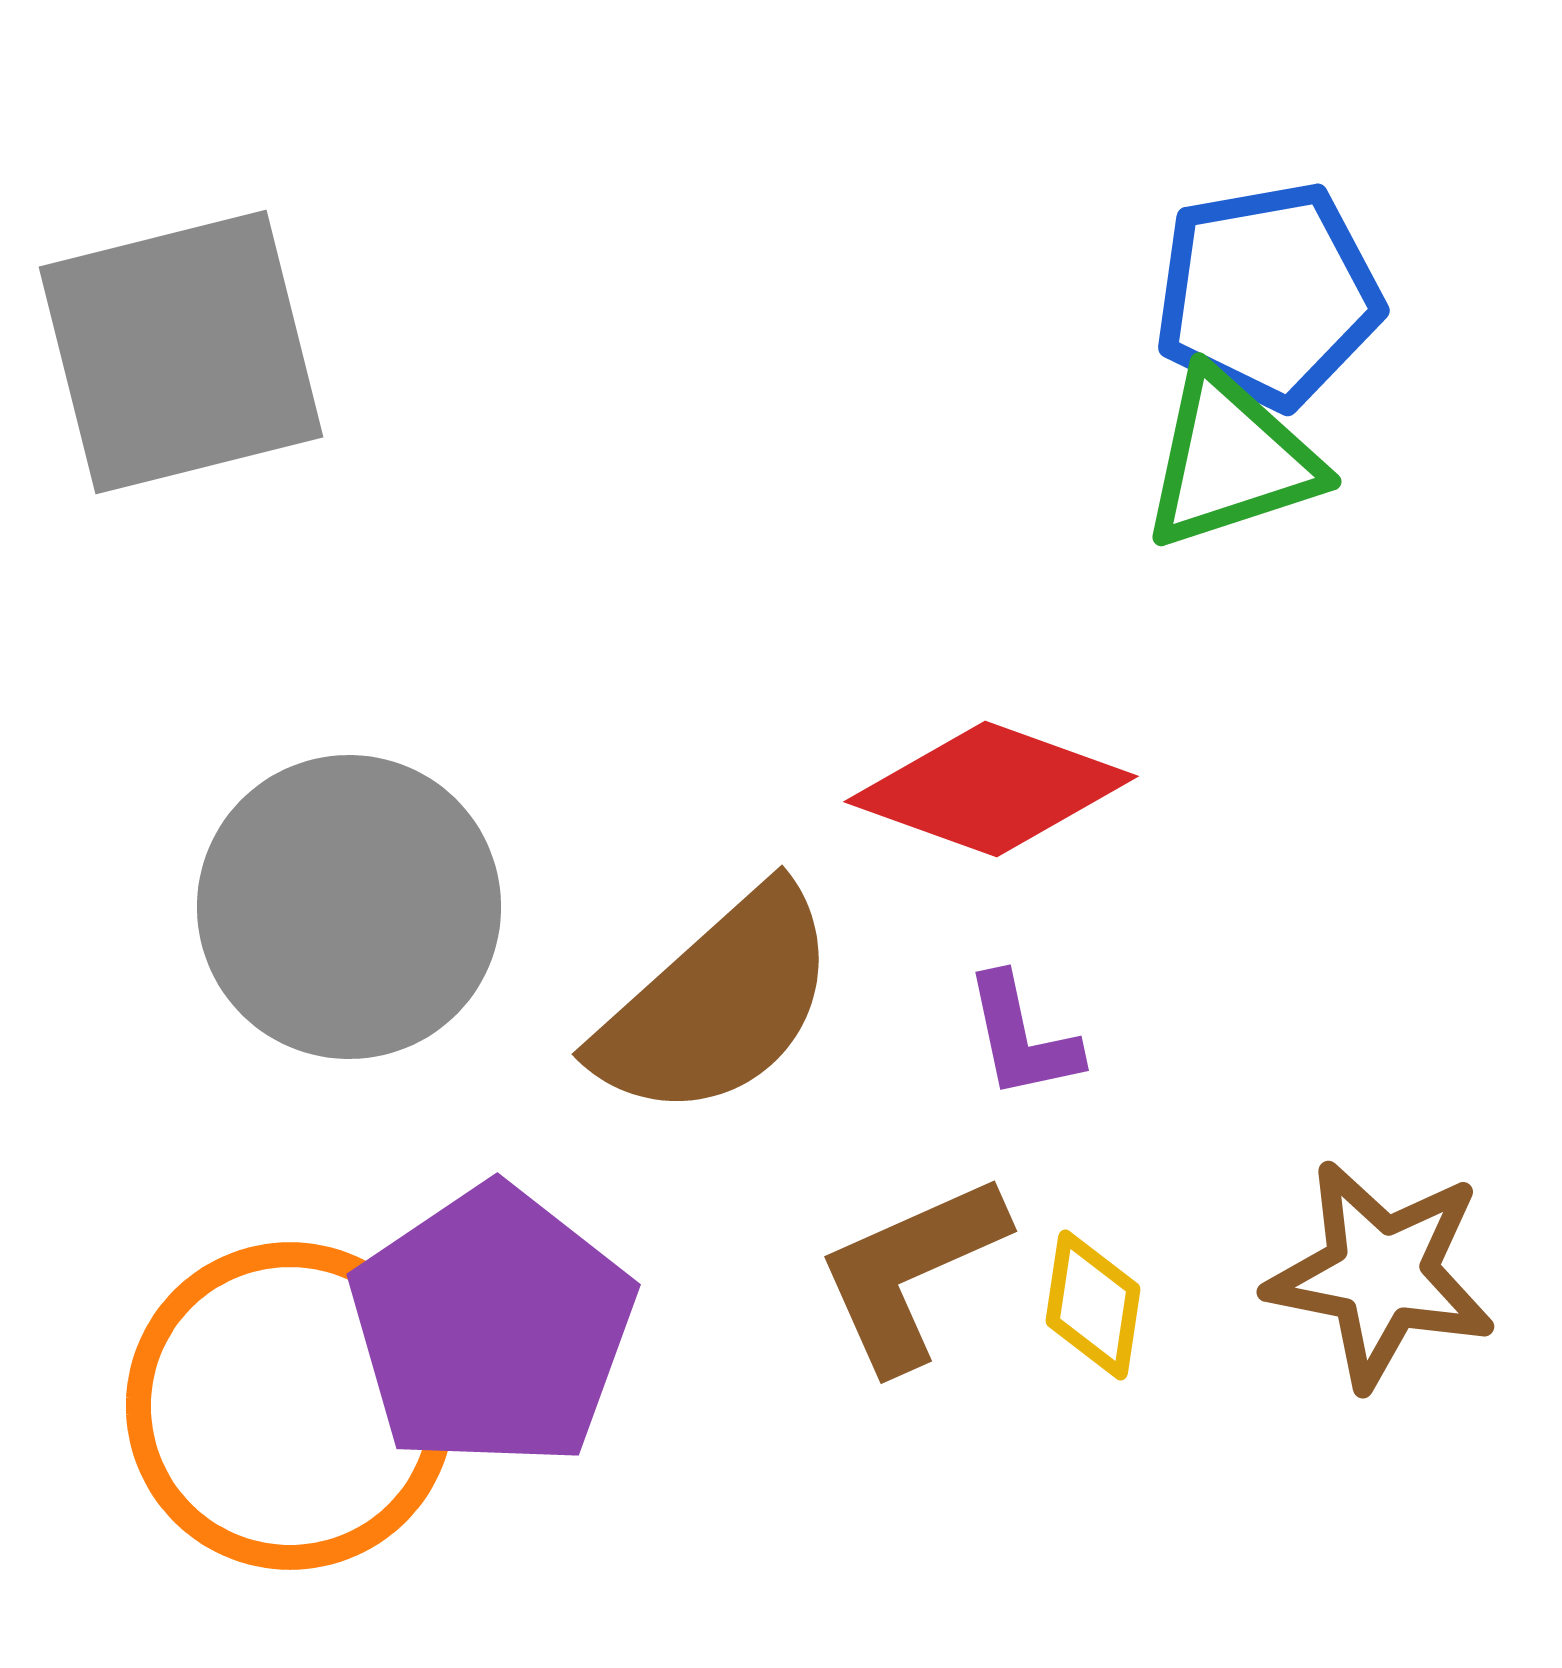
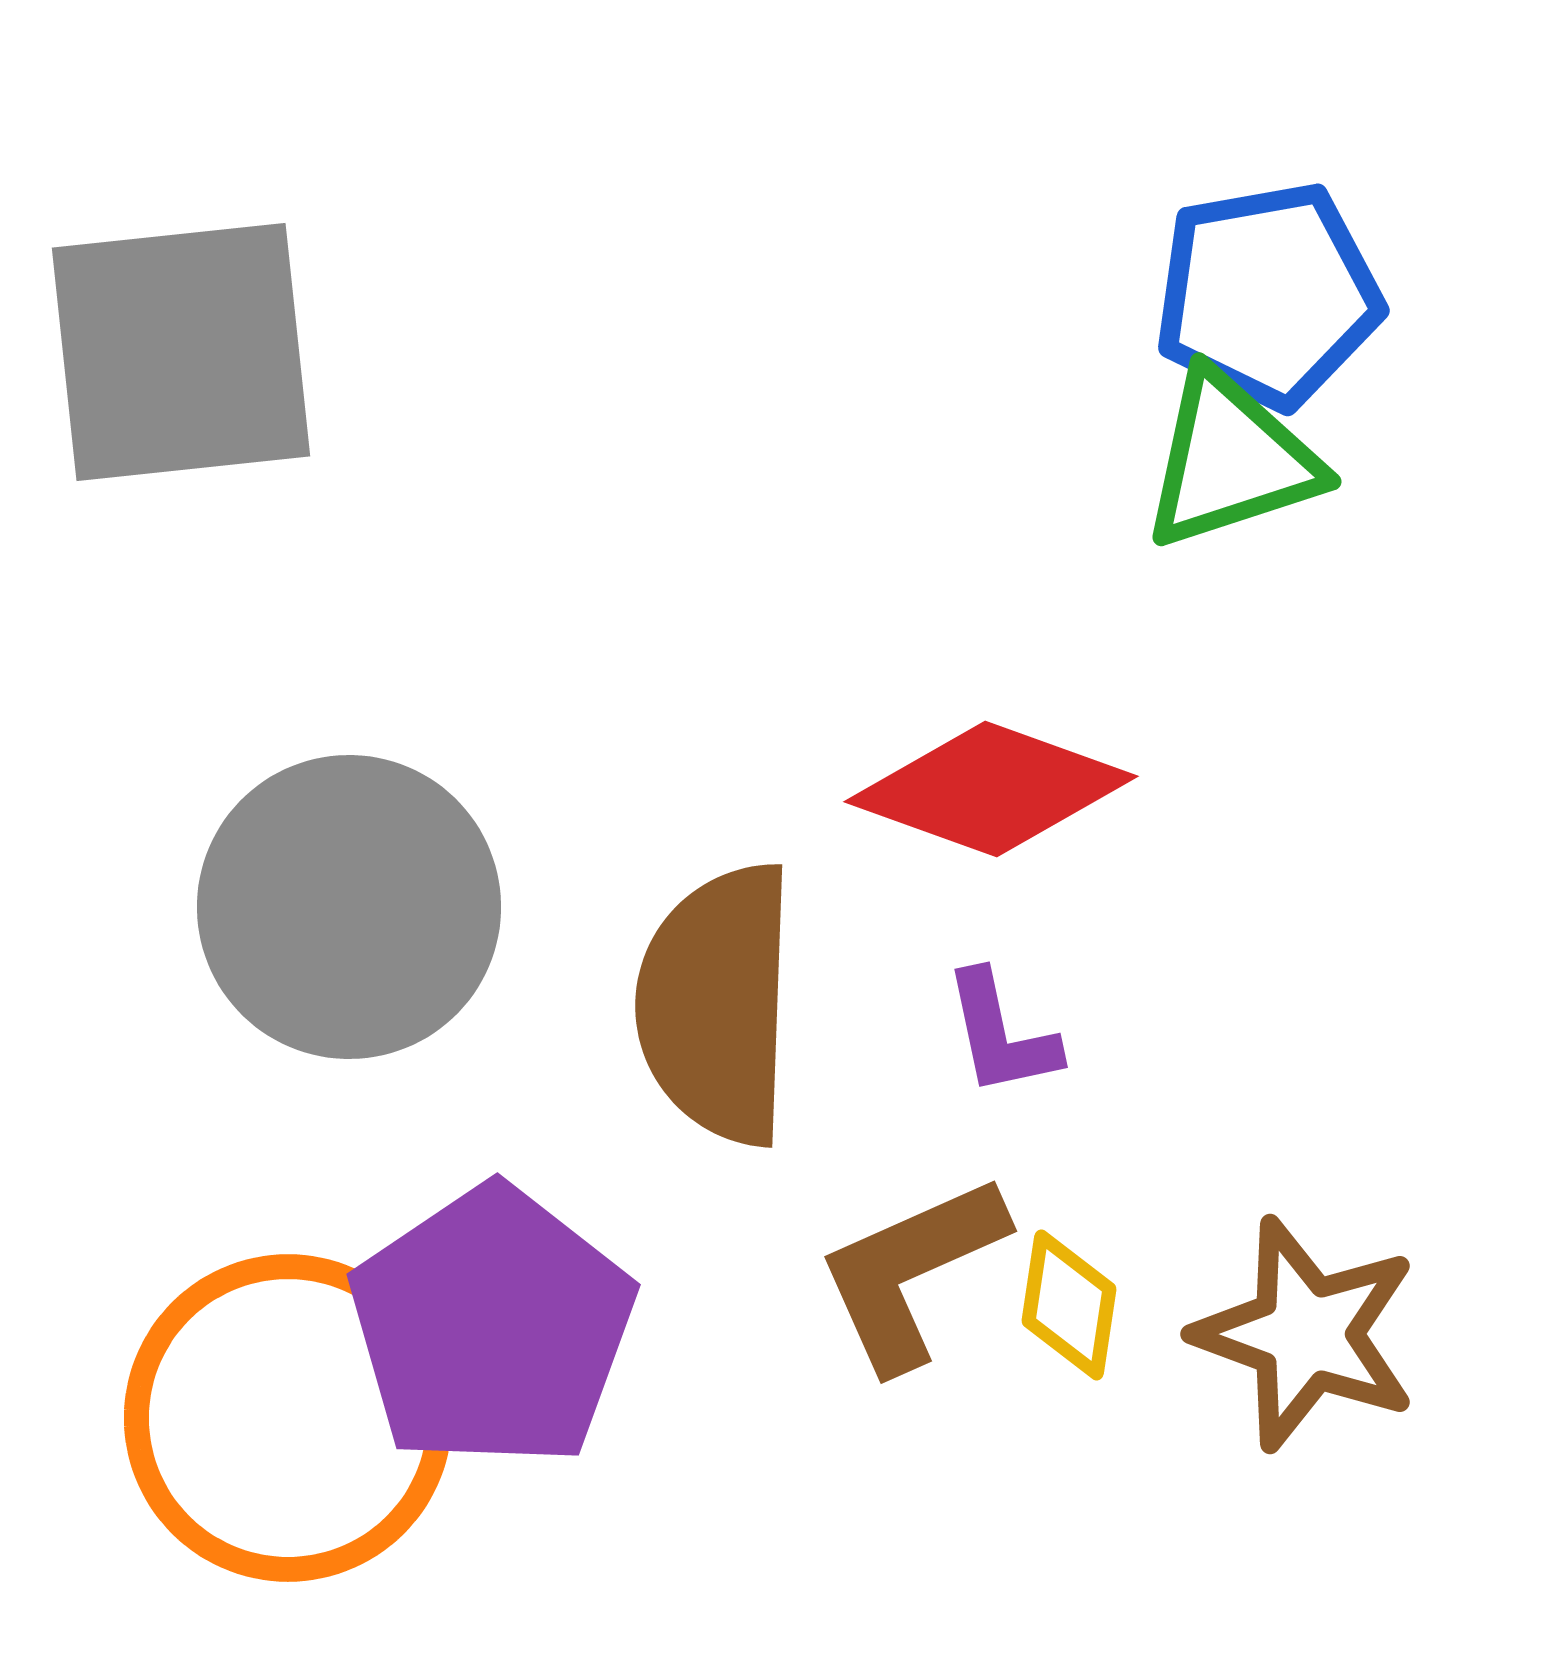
gray square: rotated 8 degrees clockwise
brown semicircle: rotated 134 degrees clockwise
purple L-shape: moved 21 px left, 3 px up
brown star: moved 75 px left, 60 px down; rotated 9 degrees clockwise
yellow diamond: moved 24 px left
orange circle: moved 2 px left, 12 px down
